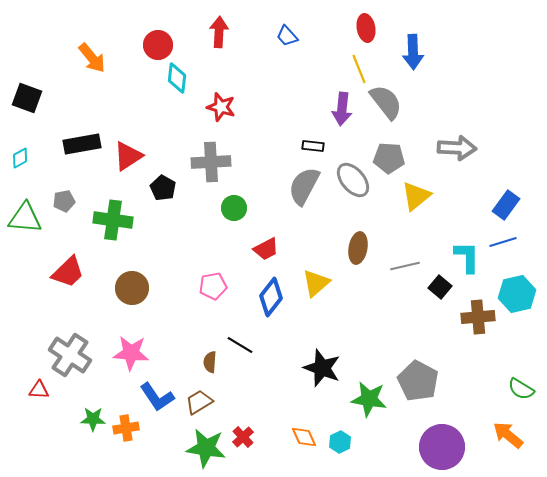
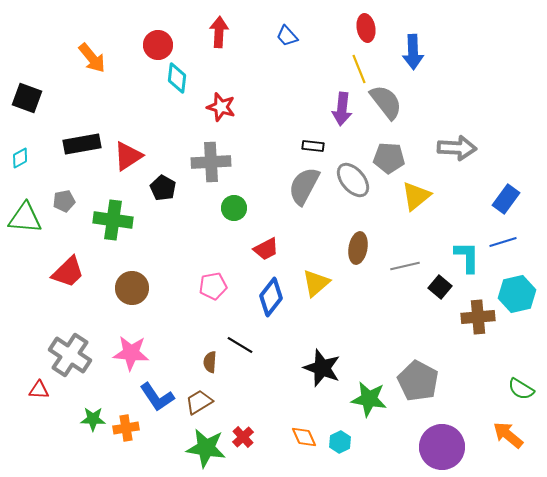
blue rectangle at (506, 205): moved 6 px up
